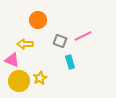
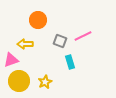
pink triangle: moved 1 px left; rotated 42 degrees counterclockwise
yellow star: moved 5 px right, 4 px down
